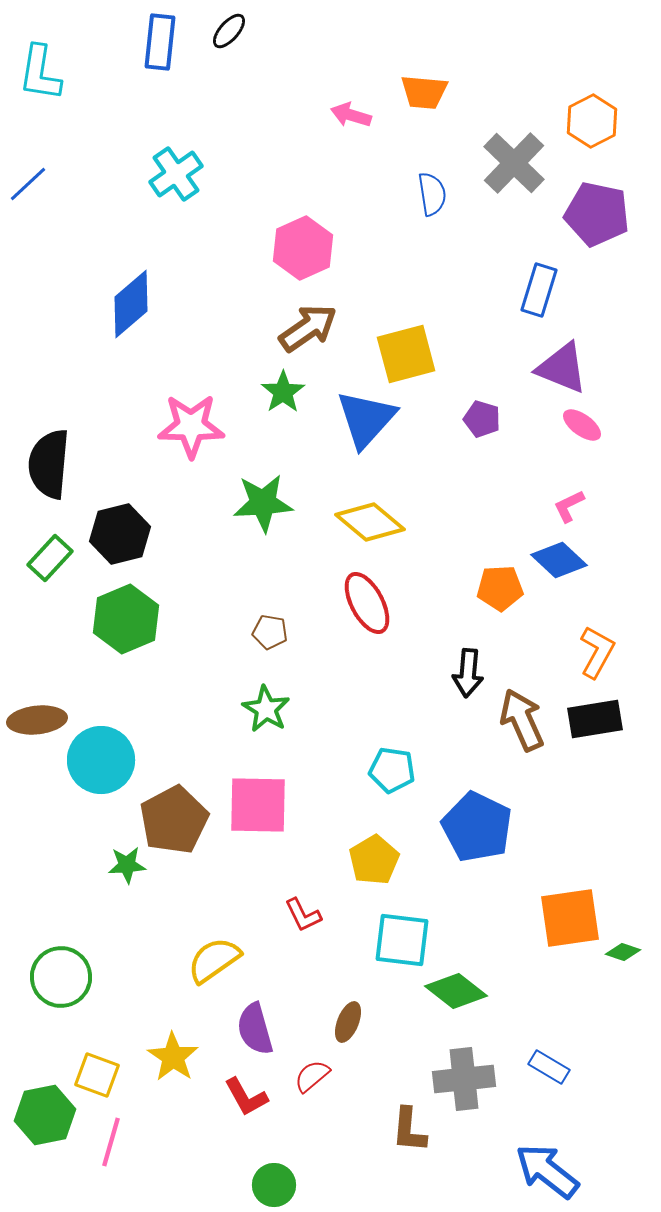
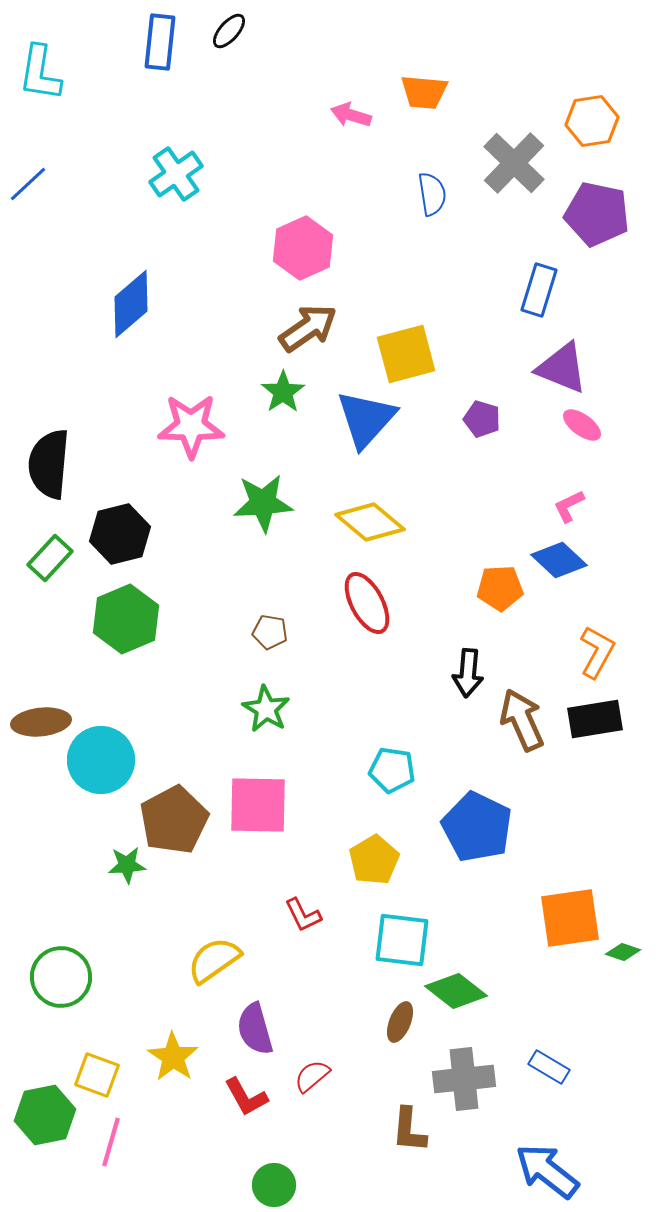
orange hexagon at (592, 121): rotated 18 degrees clockwise
brown ellipse at (37, 720): moved 4 px right, 2 px down
brown ellipse at (348, 1022): moved 52 px right
